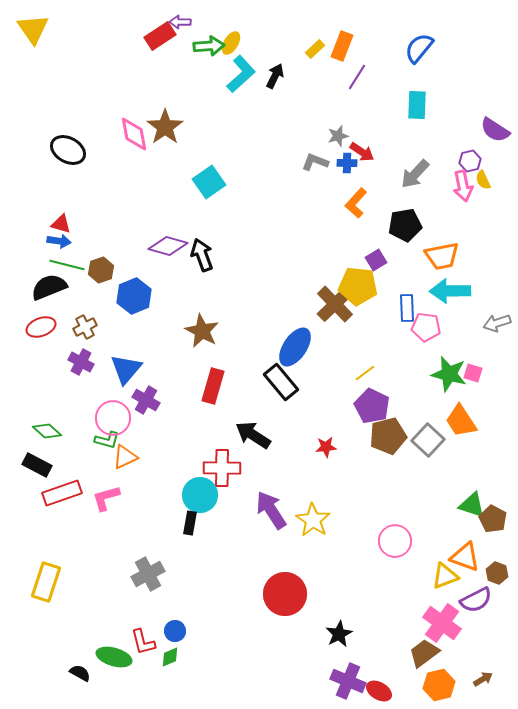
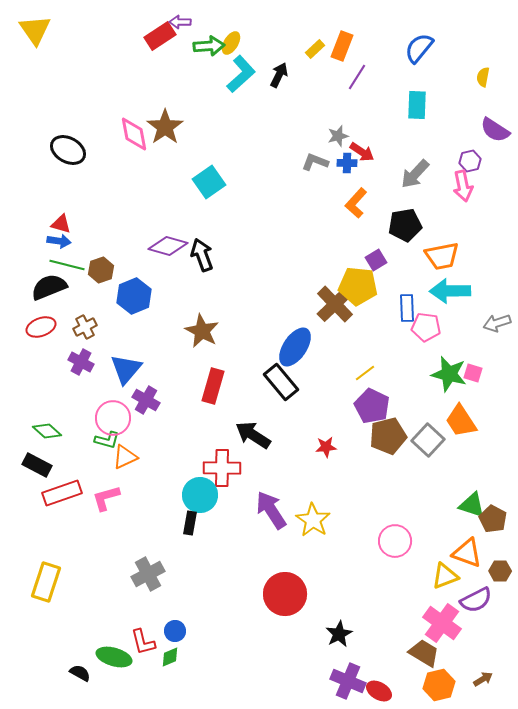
yellow triangle at (33, 29): moved 2 px right, 1 px down
black arrow at (275, 76): moved 4 px right, 1 px up
yellow semicircle at (483, 180): moved 103 px up; rotated 36 degrees clockwise
orange triangle at (465, 557): moved 2 px right, 4 px up
brown hexagon at (497, 573): moved 3 px right, 2 px up; rotated 20 degrees counterclockwise
brown trapezoid at (424, 653): rotated 68 degrees clockwise
